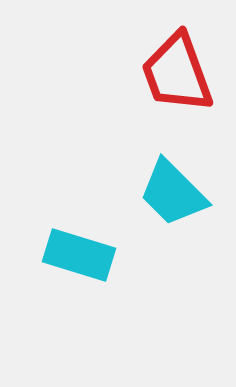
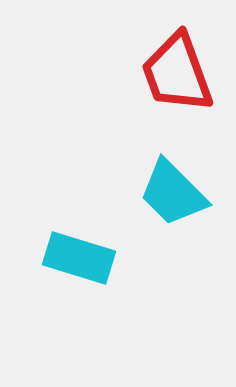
cyan rectangle: moved 3 px down
